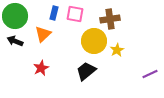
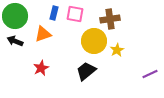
orange triangle: rotated 24 degrees clockwise
